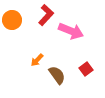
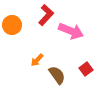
orange circle: moved 5 px down
